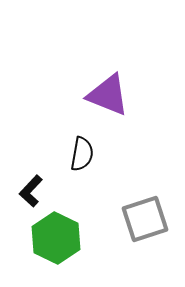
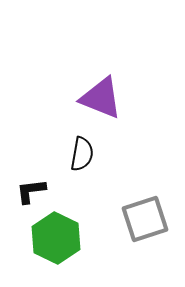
purple triangle: moved 7 px left, 3 px down
black L-shape: rotated 40 degrees clockwise
